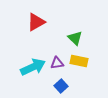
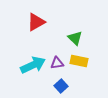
cyan arrow: moved 2 px up
